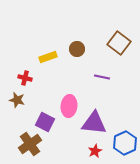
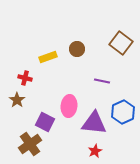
brown square: moved 2 px right
purple line: moved 4 px down
brown star: rotated 21 degrees clockwise
blue hexagon: moved 2 px left, 31 px up
